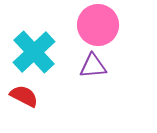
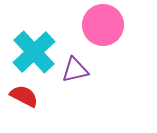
pink circle: moved 5 px right
purple triangle: moved 18 px left, 4 px down; rotated 8 degrees counterclockwise
